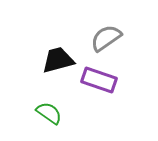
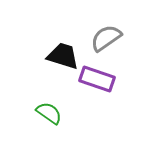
black trapezoid: moved 5 px right, 4 px up; rotated 32 degrees clockwise
purple rectangle: moved 2 px left, 1 px up
